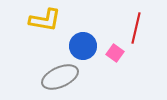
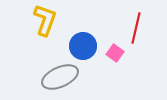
yellow L-shape: rotated 80 degrees counterclockwise
